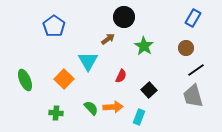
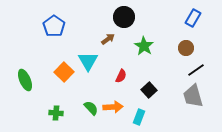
orange square: moved 7 px up
